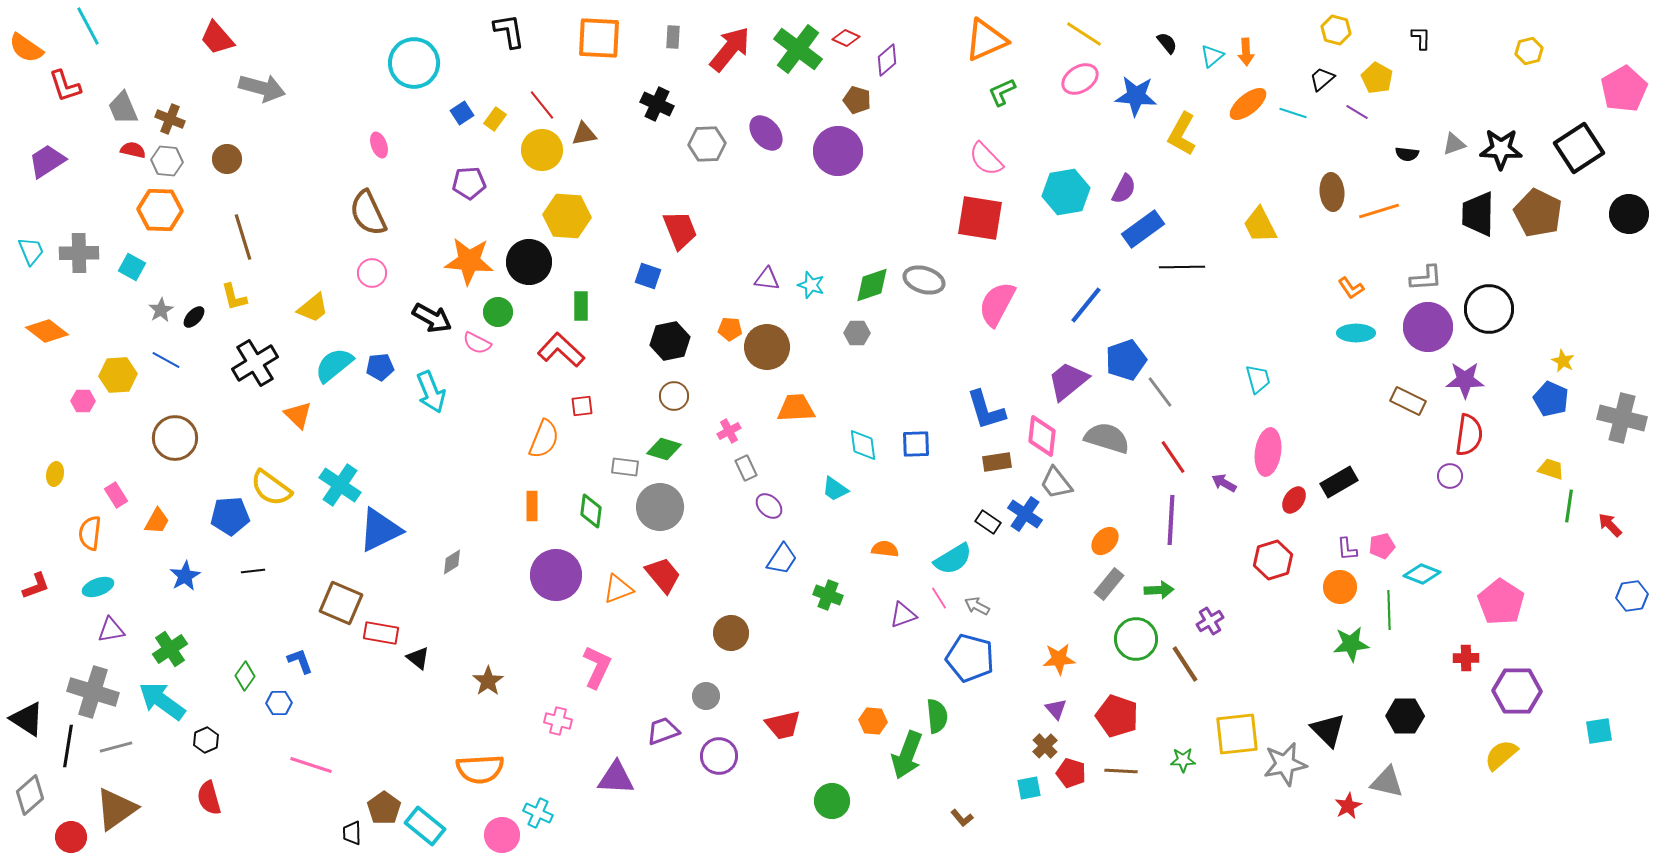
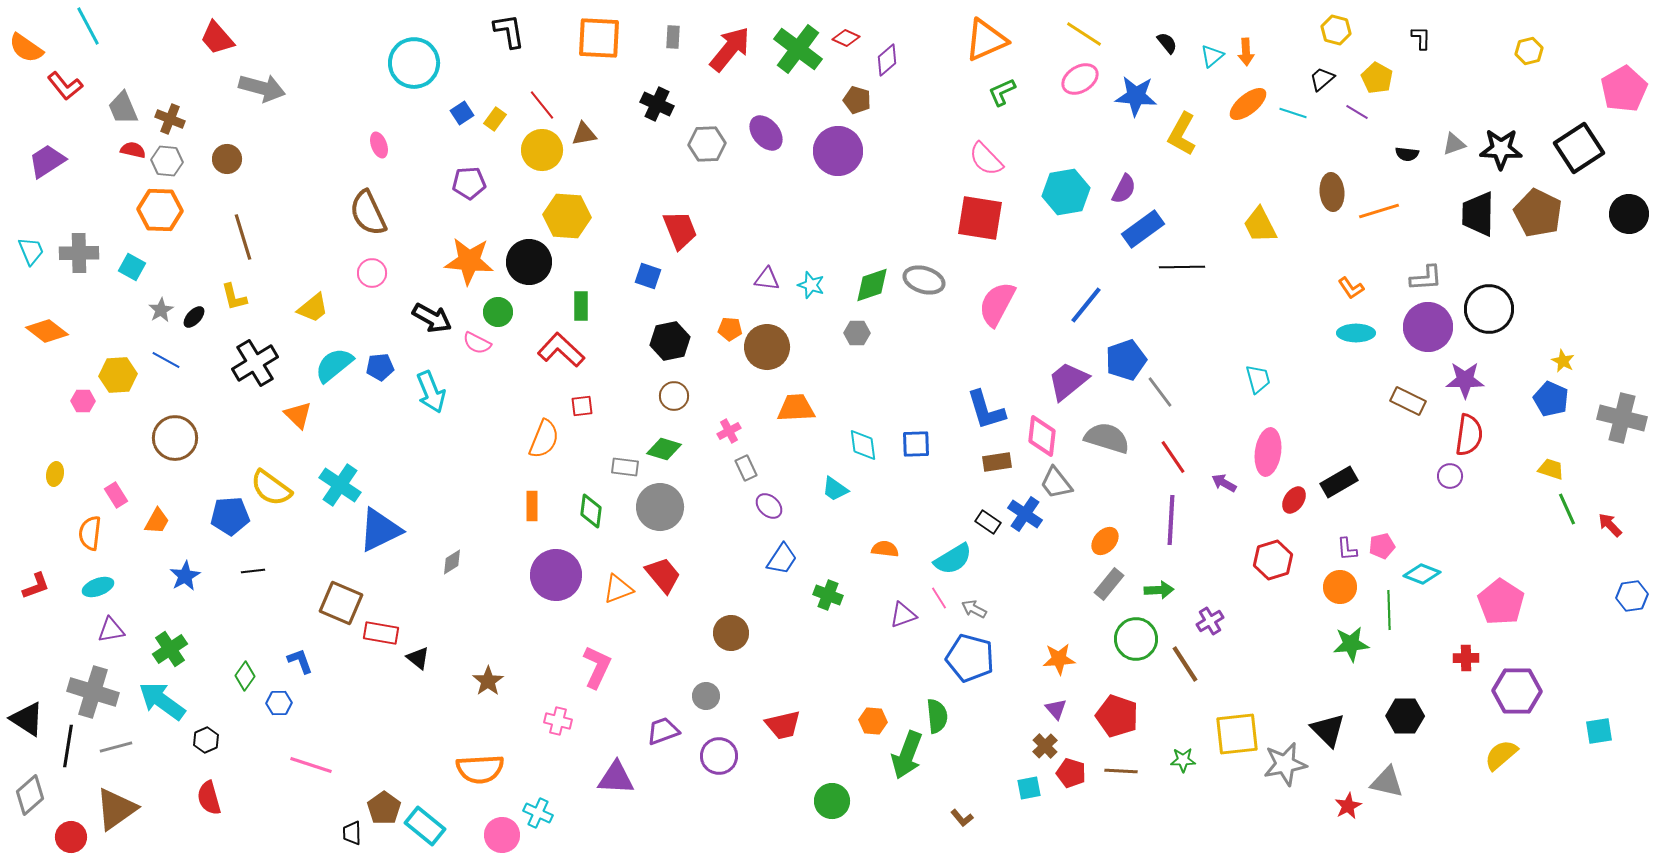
red L-shape at (65, 86): rotated 21 degrees counterclockwise
green line at (1569, 506): moved 2 px left, 3 px down; rotated 32 degrees counterclockwise
gray arrow at (977, 606): moved 3 px left, 3 px down
